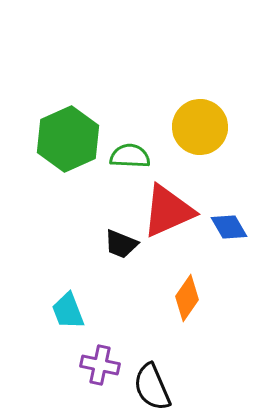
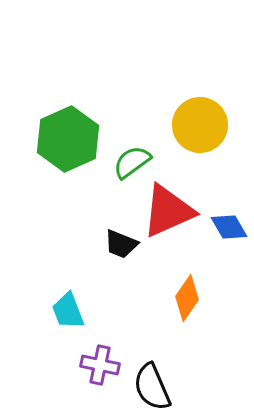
yellow circle: moved 2 px up
green semicircle: moved 2 px right, 6 px down; rotated 39 degrees counterclockwise
